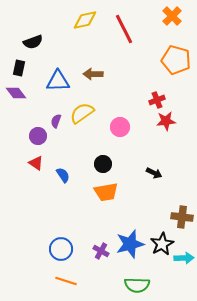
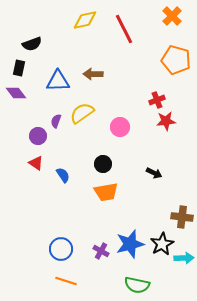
black semicircle: moved 1 px left, 2 px down
green semicircle: rotated 10 degrees clockwise
